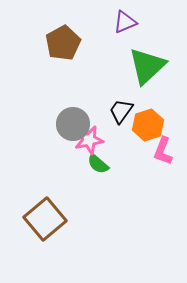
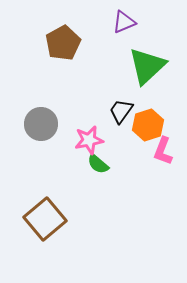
purple triangle: moved 1 px left
gray circle: moved 32 px left
